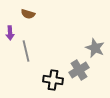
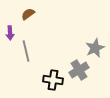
brown semicircle: rotated 128 degrees clockwise
gray star: rotated 24 degrees clockwise
